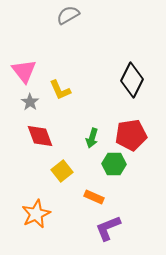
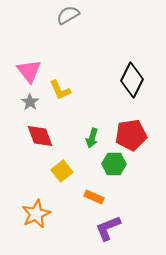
pink triangle: moved 5 px right
